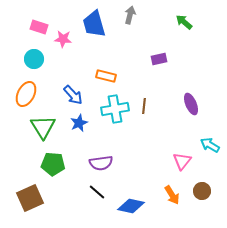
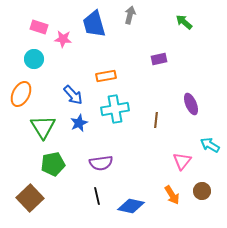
orange rectangle: rotated 24 degrees counterclockwise
orange ellipse: moved 5 px left
brown line: moved 12 px right, 14 px down
green pentagon: rotated 15 degrees counterclockwise
black line: moved 4 px down; rotated 36 degrees clockwise
brown square: rotated 20 degrees counterclockwise
